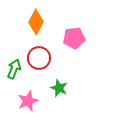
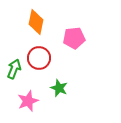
orange diamond: rotated 15 degrees counterclockwise
